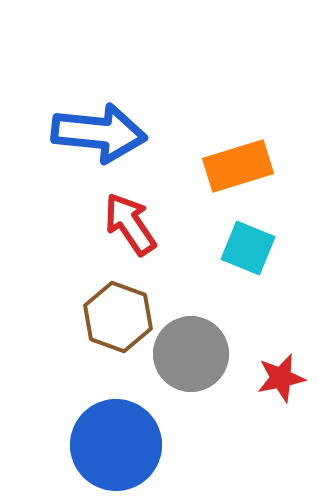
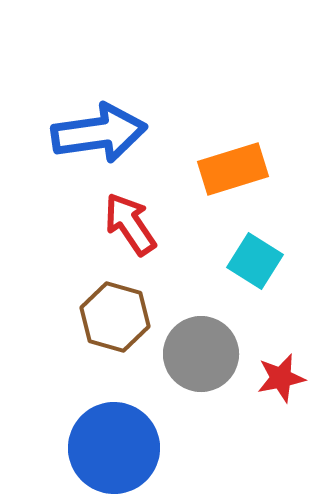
blue arrow: rotated 14 degrees counterclockwise
orange rectangle: moved 5 px left, 3 px down
cyan square: moved 7 px right, 13 px down; rotated 10 degrees clockwise
brown hexagon: moved 3 px left; rotated 4 degrees counterclockwise
gray circle: moved 10 px right
blue circle: moved 2 px left, 3 px down
